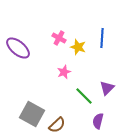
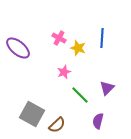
yellow star: moved 1 px down
green line: moved 4 px left, 1 px up
